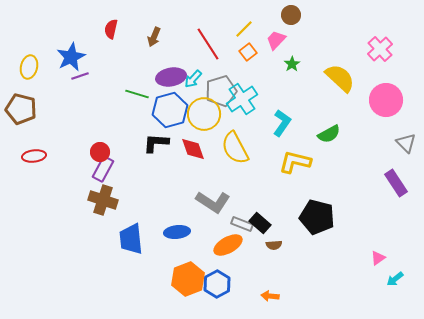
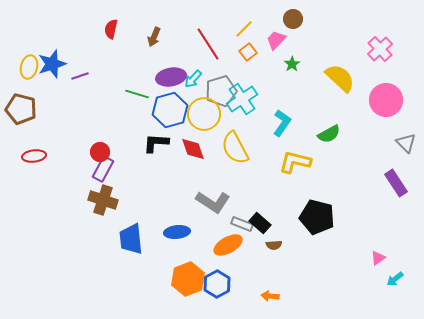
brown circle at (291, 15): moved 2 px right, 4 px down
blue star at (71, 57): moved 19 px left, 7 px down; rotated 8 degrees clockwise
